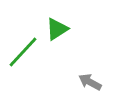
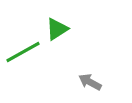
green line: rotated 18 degrees clockwise
